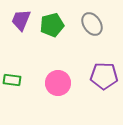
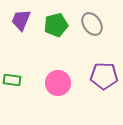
green pentagon: moved 4 px right
